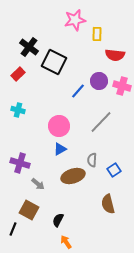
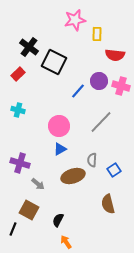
pink cross: moved 1 px left
